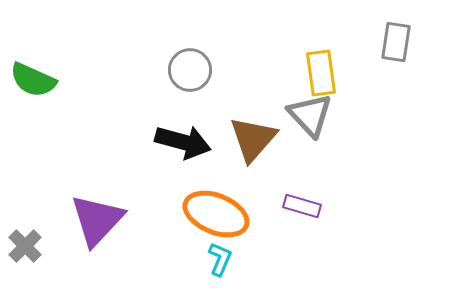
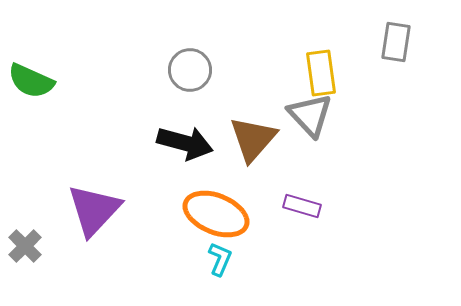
green semicircle: moved 2 px left, 1 px down
black arrow: moved 2 px right, 1 px down
purple triangle: moved 3 px left, 10 px up
